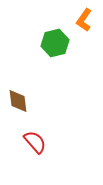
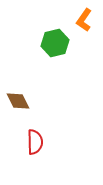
brown diamond: rotated 20 degrees counterclockwise
red semicircle: rotated 40 degrees clockwise
